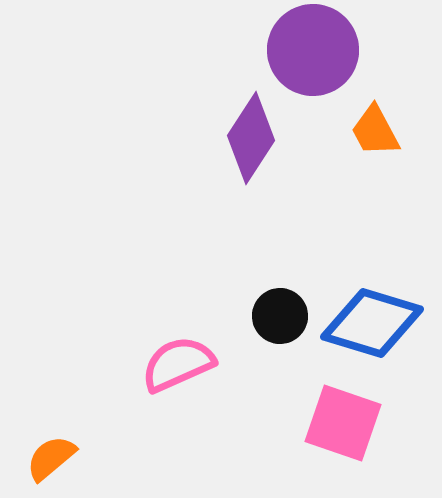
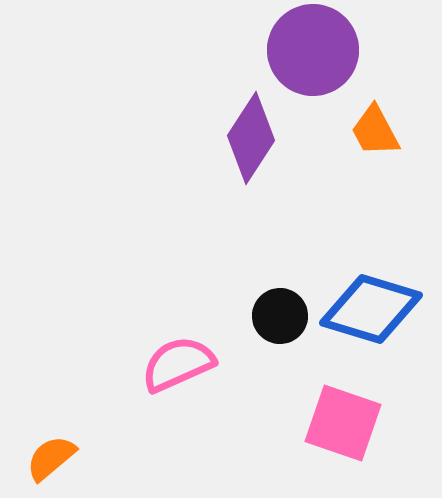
blue diamond: moved 1 px left, 14 px up
